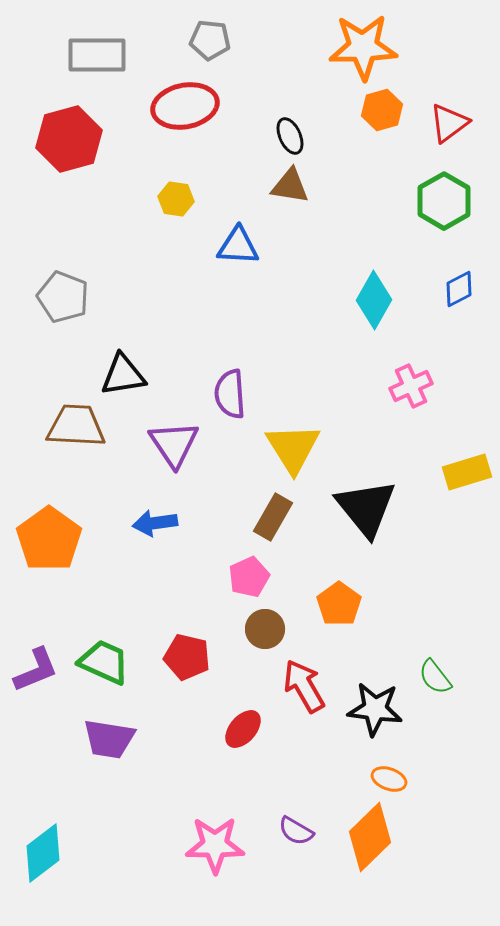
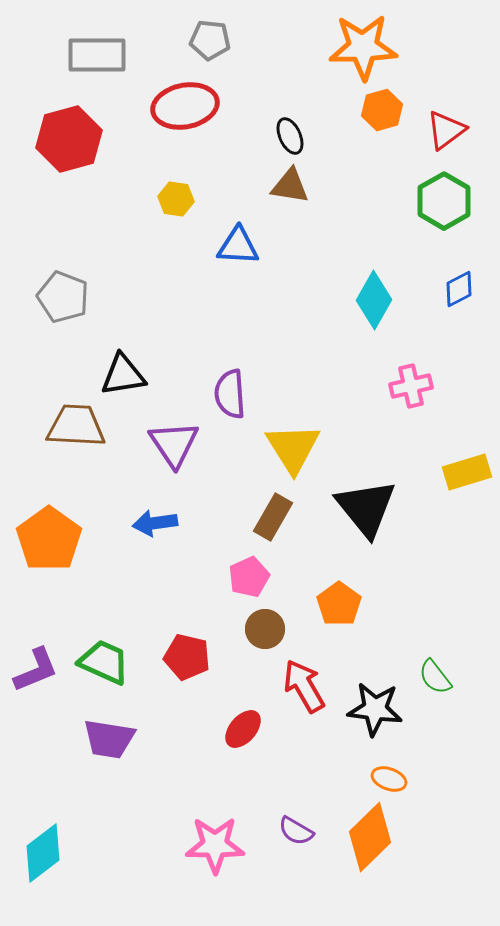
red triangle at (449, 123): moved 3 px left, 7 px down
pink cross at (411, 386): rotated 12 degrees clockwise
